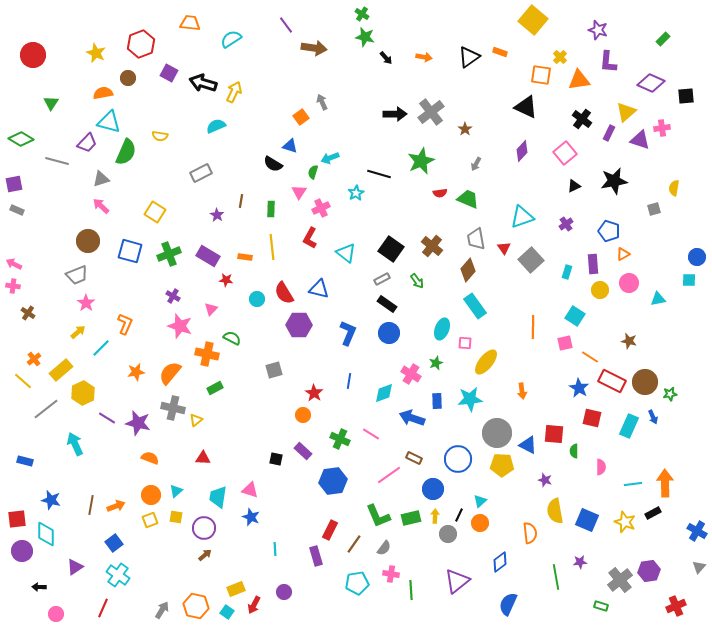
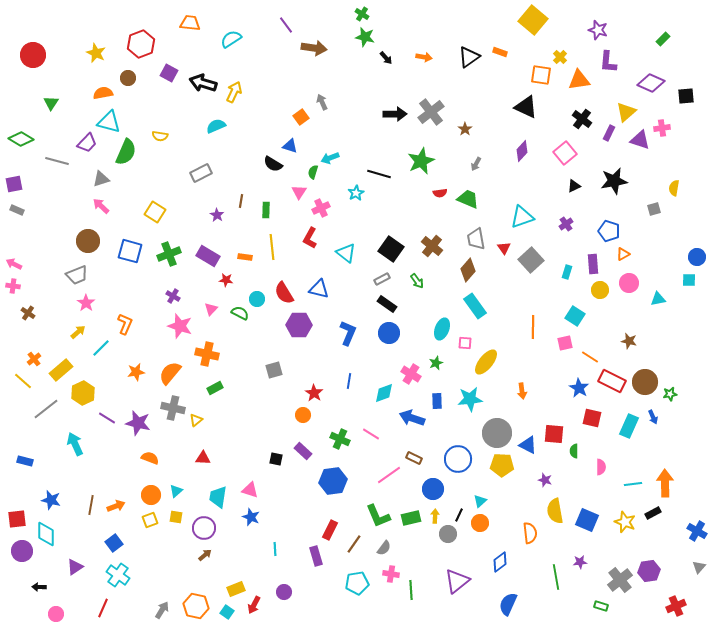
green rectangle at (271, 209): moved 5 px left, 1 px down
green semicircle at (232, 338): moved 8 px right, 25 px up
